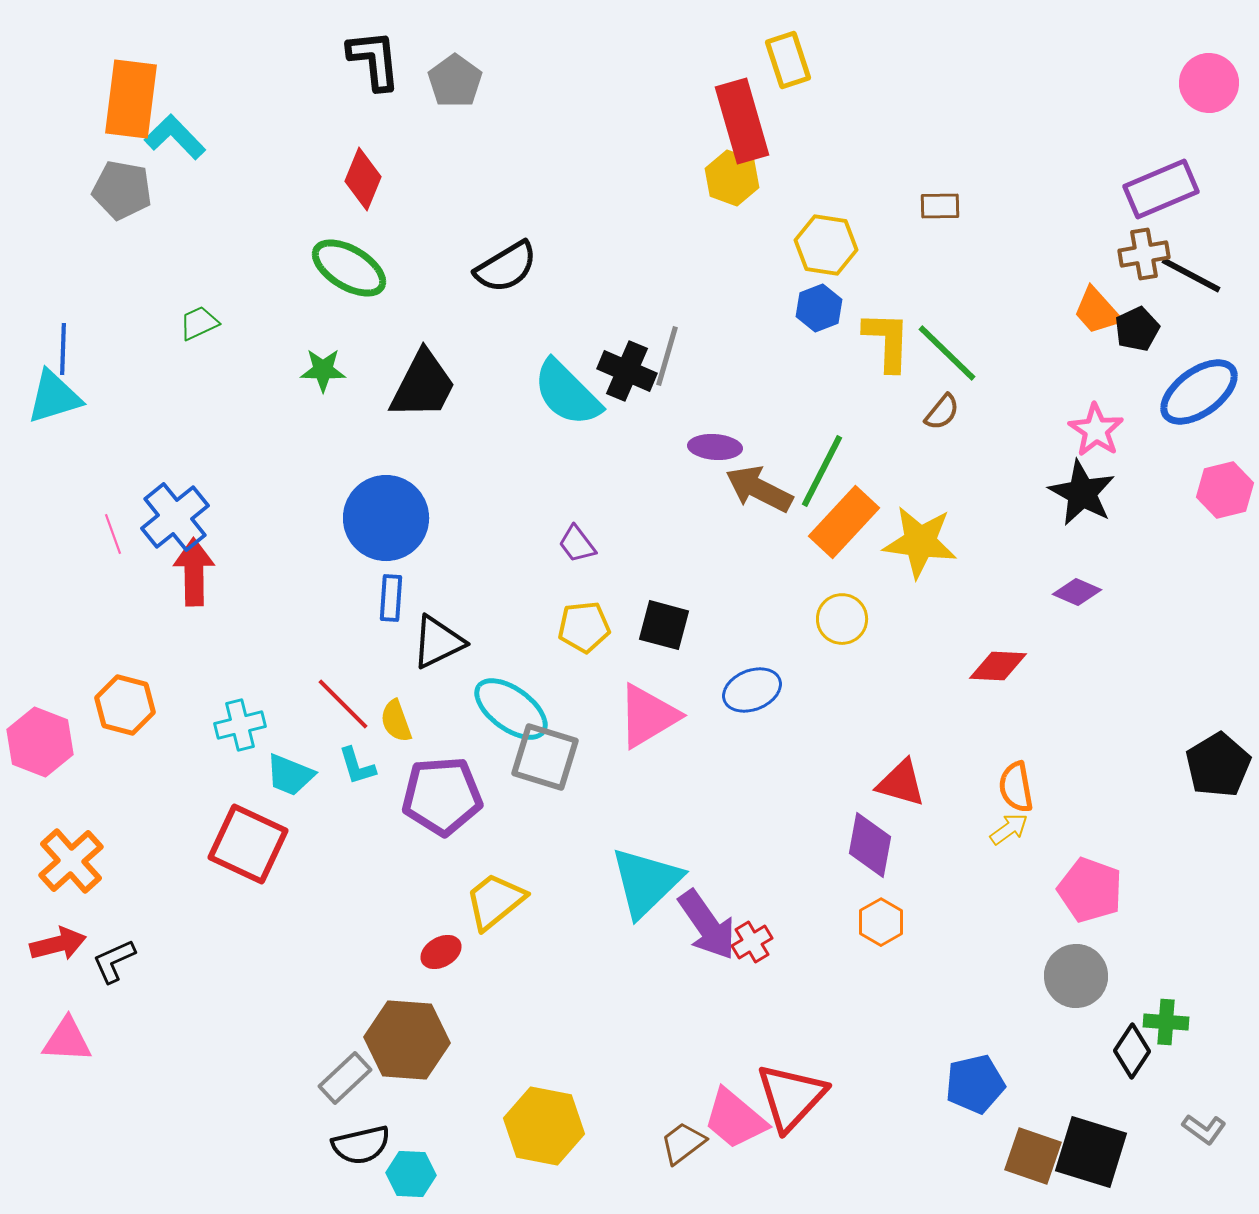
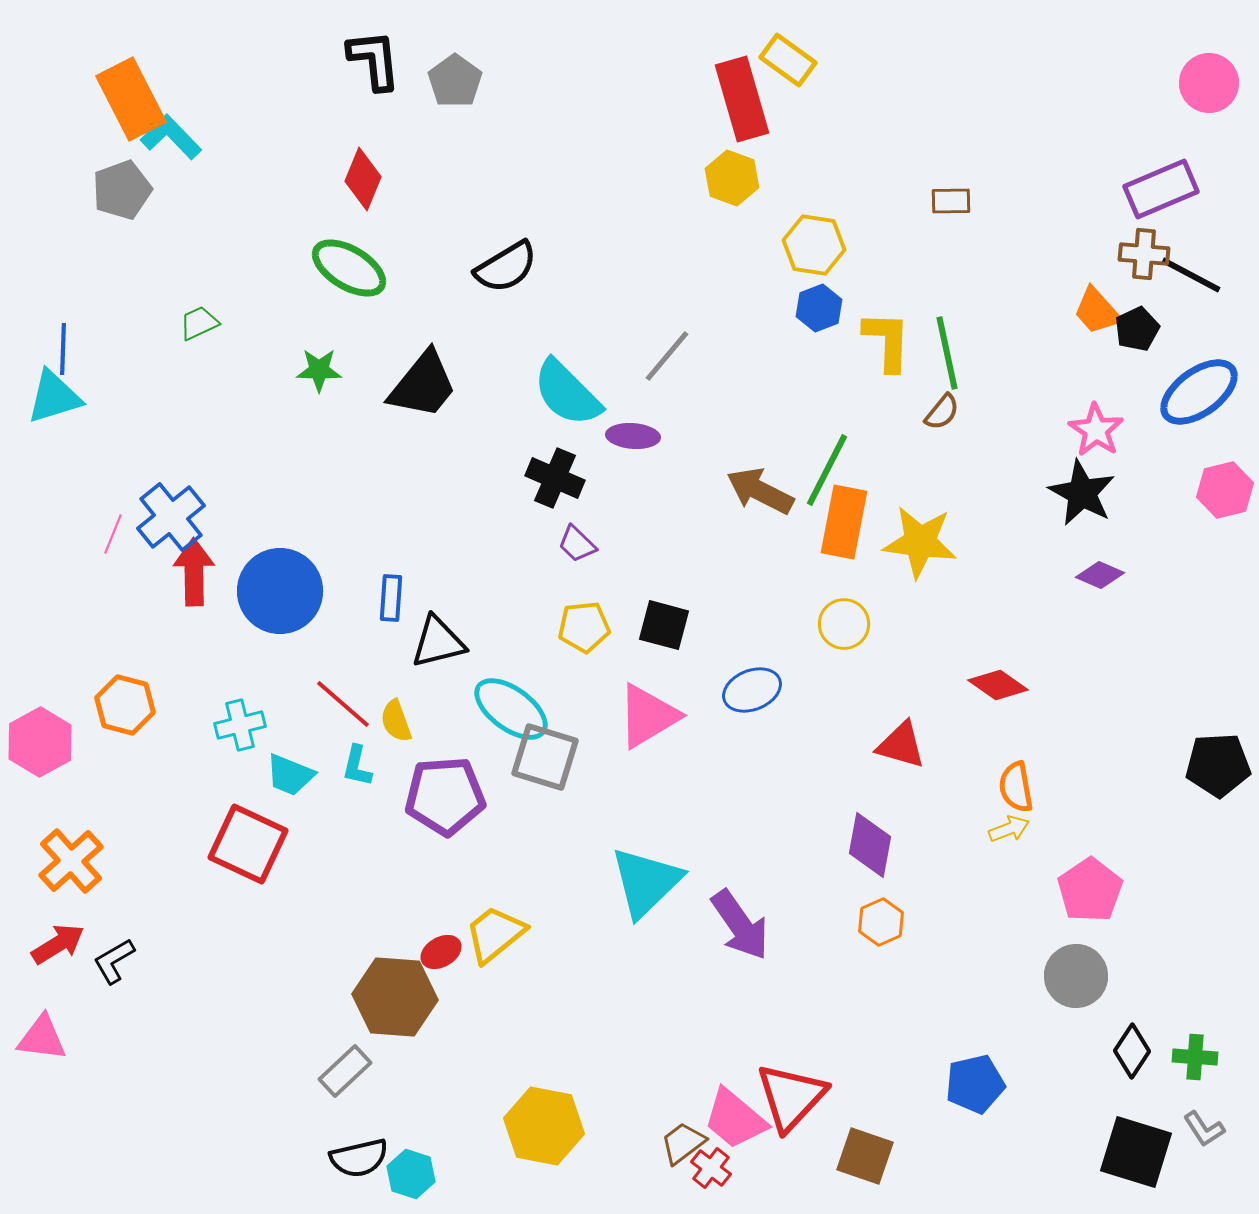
yellow rectangle at (788, 60): rotated 36 degrees counterclockwise
orange rectangle at (131, 99): rotated 34 degrees counterclockwise
red rectangle at (742, 121): moved 22 px up
cyan L-shape at (175, 137): moved 4 px left
gray pentagon at (122, 190): rotated 30 degrees counterclockwise
brown rectangle at (940, 206): moved 11 px right, 5 px up
yellow hexagon at (826, 245): moved 12 px left
brown cross at (1144, 254): rotated 15 degrees clockwise
green line at (947, 353): rotated 34 degrees clockwise
gray line at (667, 356): rotated 24 degrees clockwise
green star at (323, 370): moved 4 px left
black cross at (627, 371): moved 72 px left, 107 px down
black trapezoid at (423, 385): rotated 12 degrees clockwise
purple ellipse at (715, 447): moved 82 px left, 11 px up
green line at (822, 471): moved 5 px right, 1 px up
brown arrow at (759, 489): moved 1 px right, 2 px down
blue cross at (175, 517): moved 4 px left
blue circle at (386, 518): moved 106 px left, 73 px down
orange rectangle at (844, 522): rotated 32 degrees counterclockwise
pink line at (113, 534): rotated 42 degrees clockwise
purple trapezoid at (577, 544): rotated 9 degrees counterclockwise
purple diamond at (1077, 592): moved 23 px right, 17 px up
yellow circle at (842, 619): moved 2 px right, 5 px down
black triangle at (438, 642): rotated 12 degrees clockwise
red diamond at (998, 666): moved 19 px down; rotated 32 degrees clockwise
red line at (343, 704): rotated 4 degrees counterclockwise
pink hexagon at (40, 742): rotated 10 degrees clockwise
black pentagon at (1218, 765): rotated 28 degrees clockwise
cyan L-shape at (357, 766): rotated 30 degrees clockwise
red triangle at (901, 783): moved 38 px up
purple pentagon at (442, 796): moved 3 px right
yellow arrow at (1009, 829): rotated 15 degrees clockwise
pink pentagon at (1090, 890): rotated 18 degrees clockwise
yellow trapezoid at (495, 901): moved 33 px down
orange hexagon at (881, 922): rotated 6 degrees clockwise
purple arrow at (707, 925): moved 33 px right
red cross at (752, 942): moved 41 px left, 226 px down; rotated 21 degrees counterclockwise
red arrow at (58, 944): rotated 18 degrees counterclockwise
black L-shape at (114, 961): rotated 6 degrees counterclockwise
green cross at (1166, 1022): moved 29 px right, 35 px down
pink triangle at (67, 1040): moved 25 px left, 2 px up; rotated 4 degrees clockwise
brown hexagon at (407, 1040): moved 12 px left, 43 px up
gray rectangle at (345, 1078): moved 7 px up
gray L-shape at (1204, 1129): rotated 21 degrees clockwise
black semicircle at (361, 1145): moved 2 px left, 13 px down
black square at (1091, 1152): moved 45 px right
brown square at (1033, 1156): moved 168 px left
cyan hexagon at (411, 1174): rotated 15 degrees clockwise
